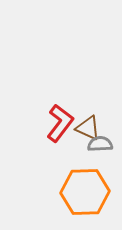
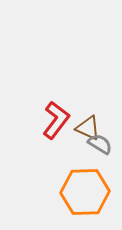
red L-shape: moved 4 px left, 3 px up
gray semicircle: rotated 35 degrees clockwise
